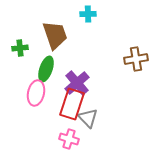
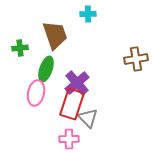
pink cross: rotated 18 degrees counterclockwise
